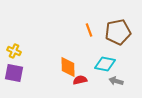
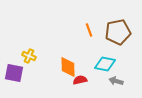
yellow cross: moved 15 px right, 5 px down
